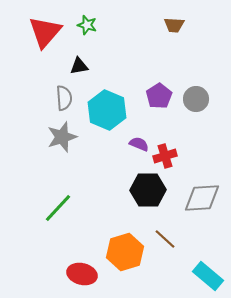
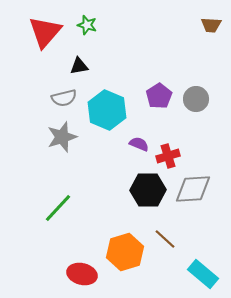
brown trapezoid: moved 37 px right
gray semicircle: rotated 80 degrees clockwise
red cross: moved 3 px right
gray diamond: moved 9 px left, 9 px up
cyan rectangle: moved 5 px left, 2 px up
